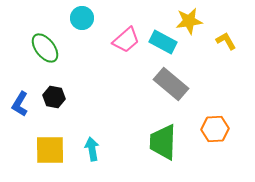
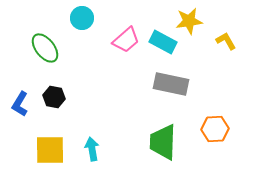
gray rectangle: rotated 28 degrees counterclockwise
